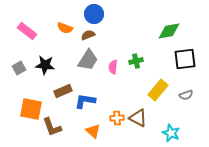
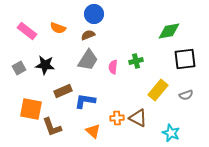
orange semicircle: moved 7 px left
